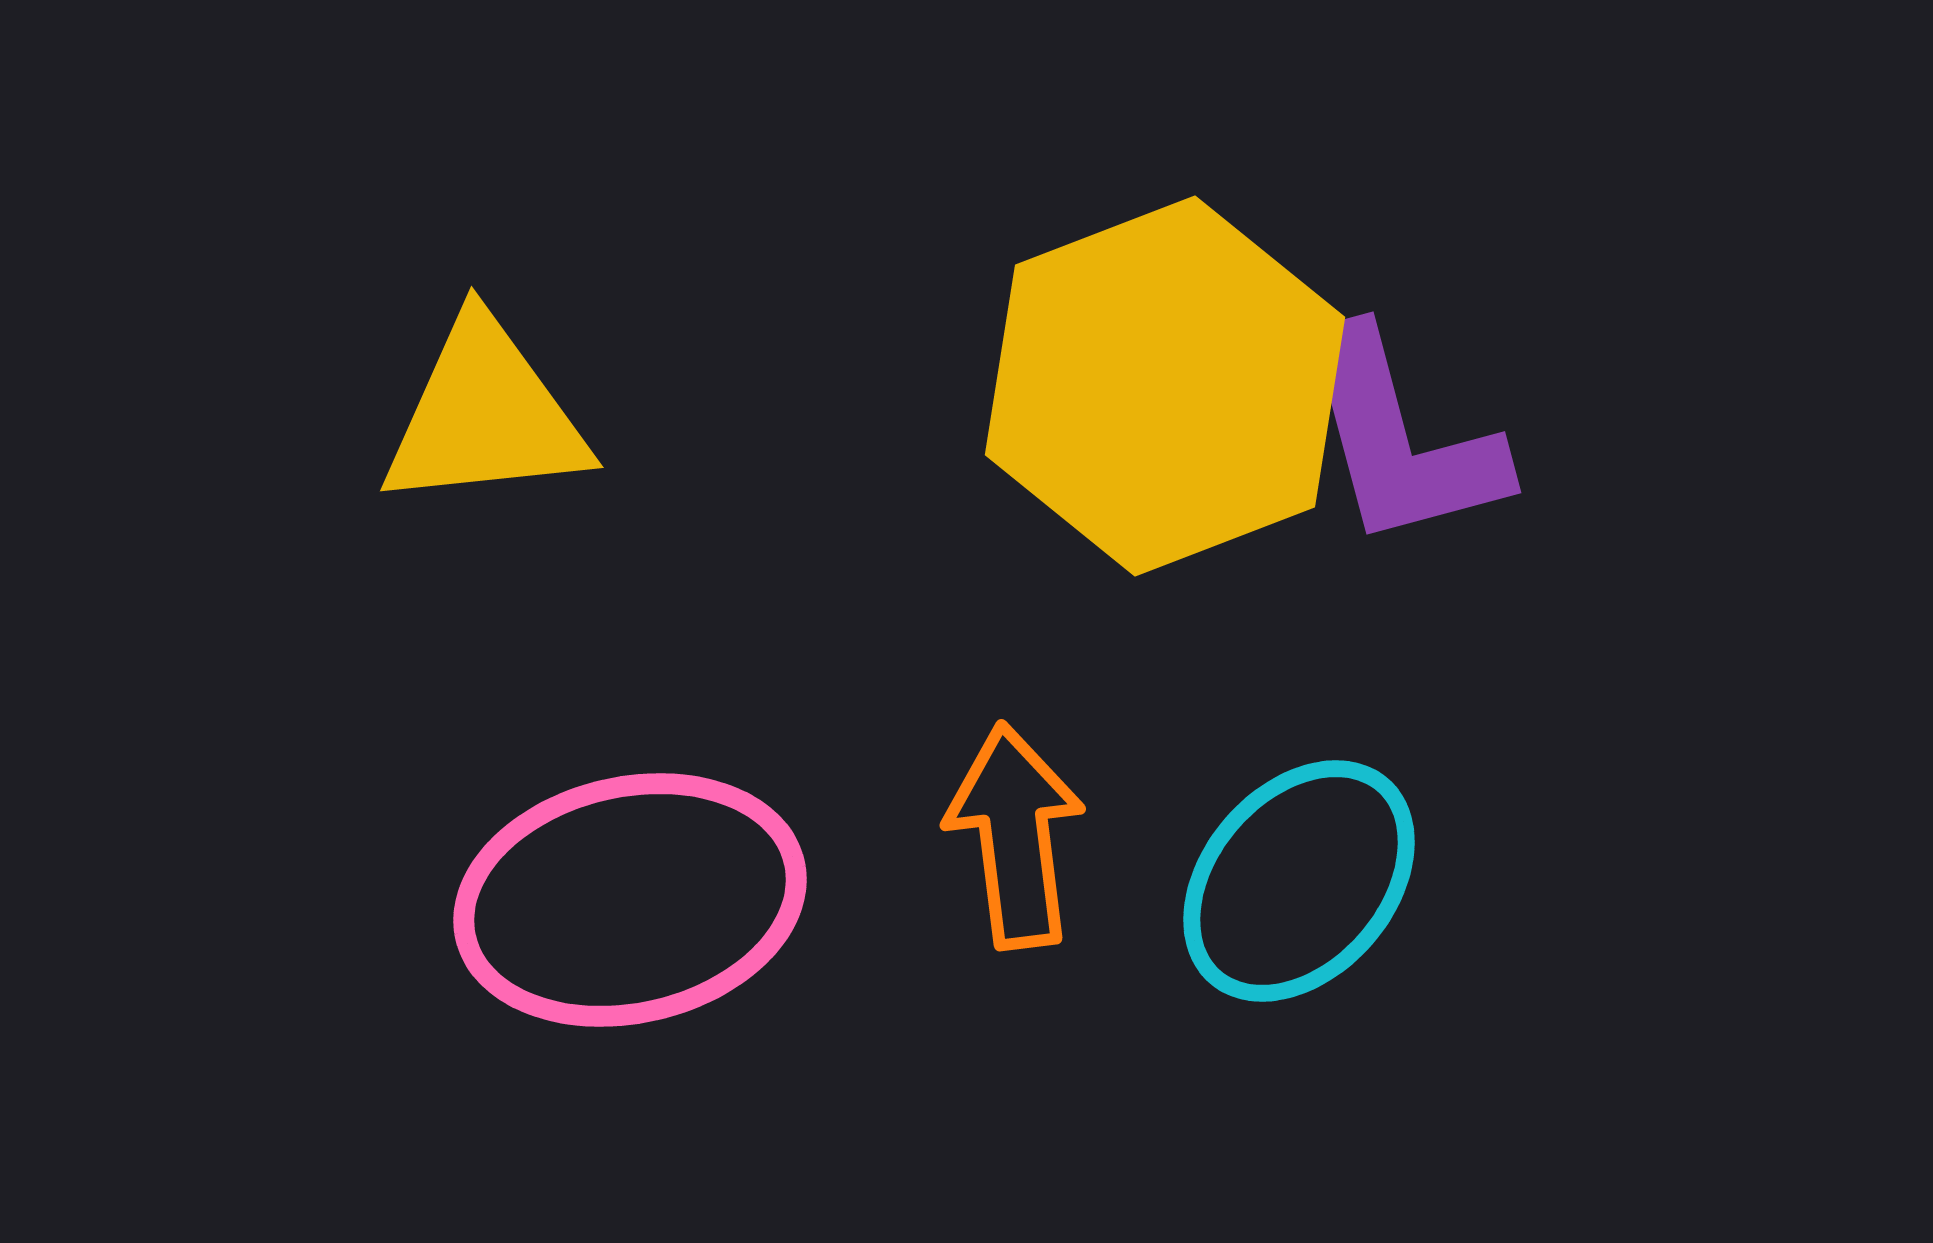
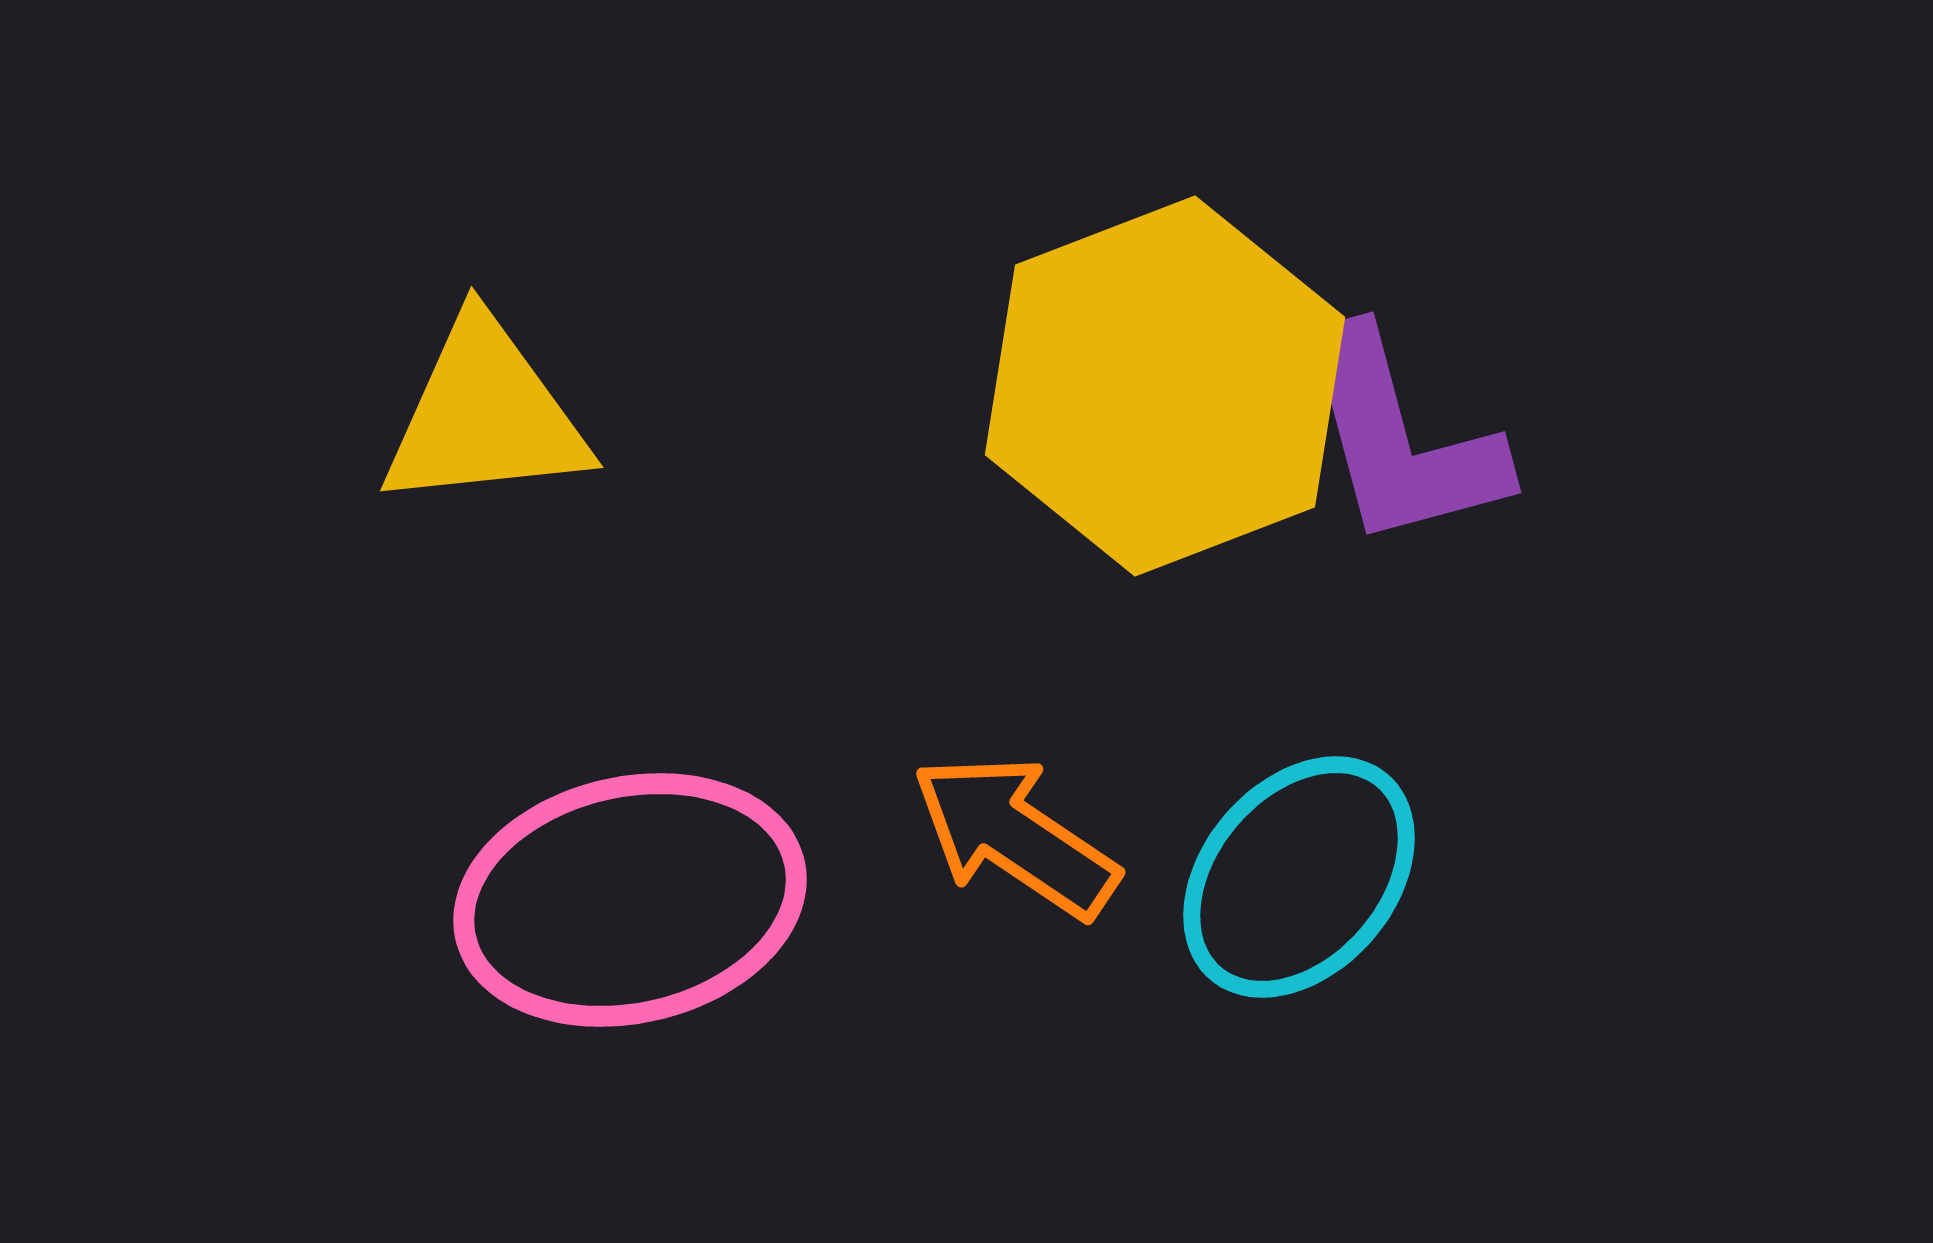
orange arrow: rotated 49 degrees counterclockwise
cyan ellipse: moved 4 px up
